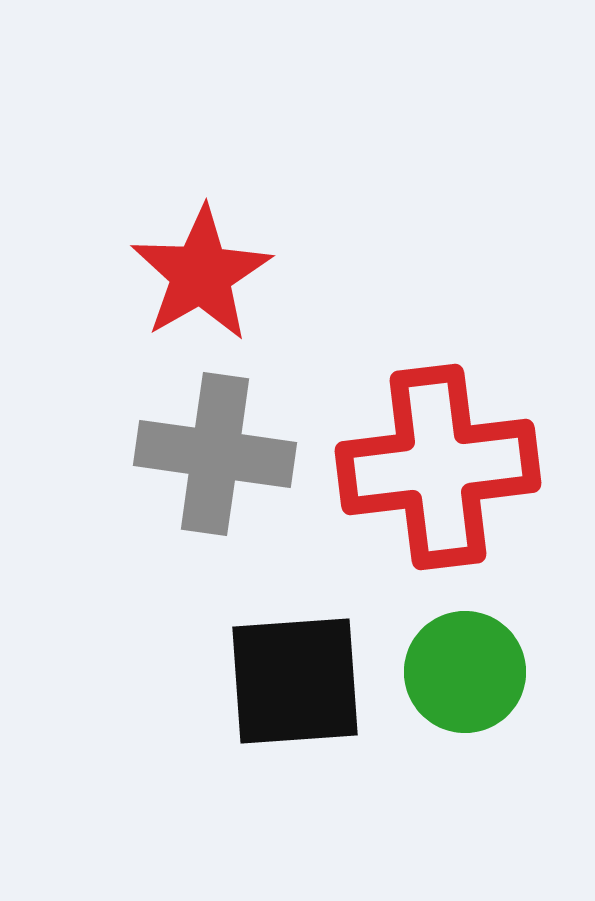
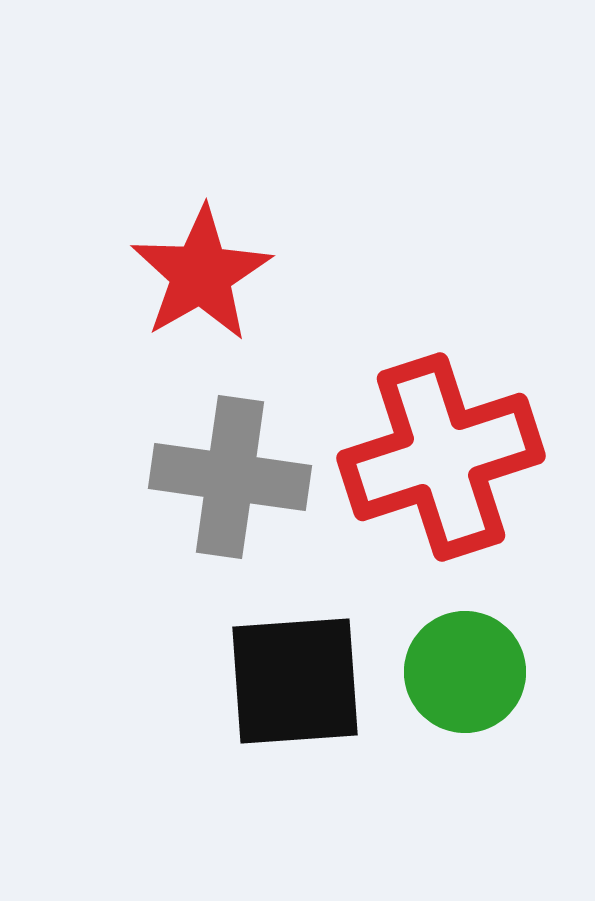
gray cross: moved 15 px right, 23 px down
red cross: moved 3 px right, 10 px up; rotated 11 degrees counterclockwise
